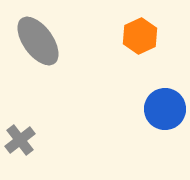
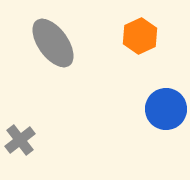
gray ellipse: moved 15 px right, 2 px down
blue circle: moved 1 px right
